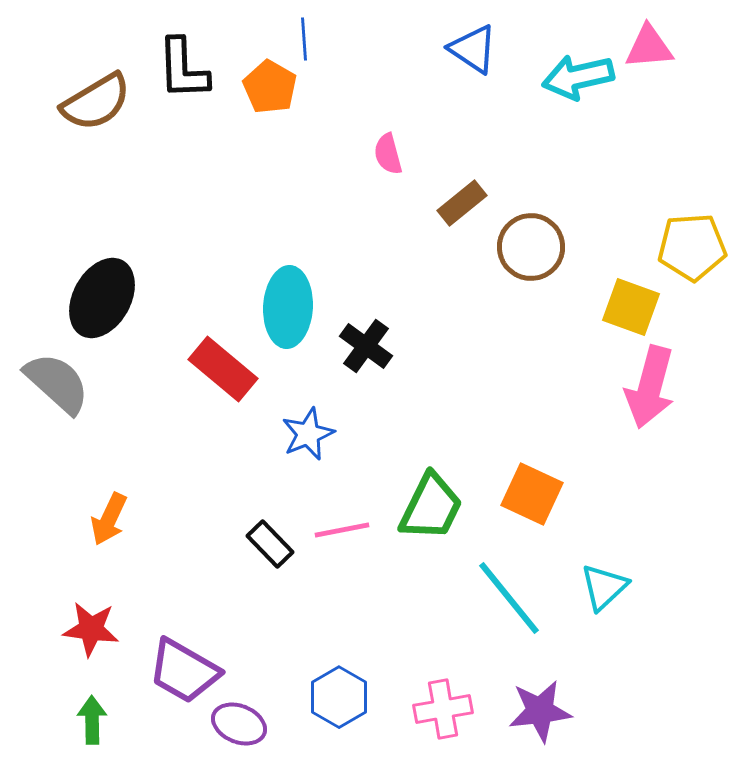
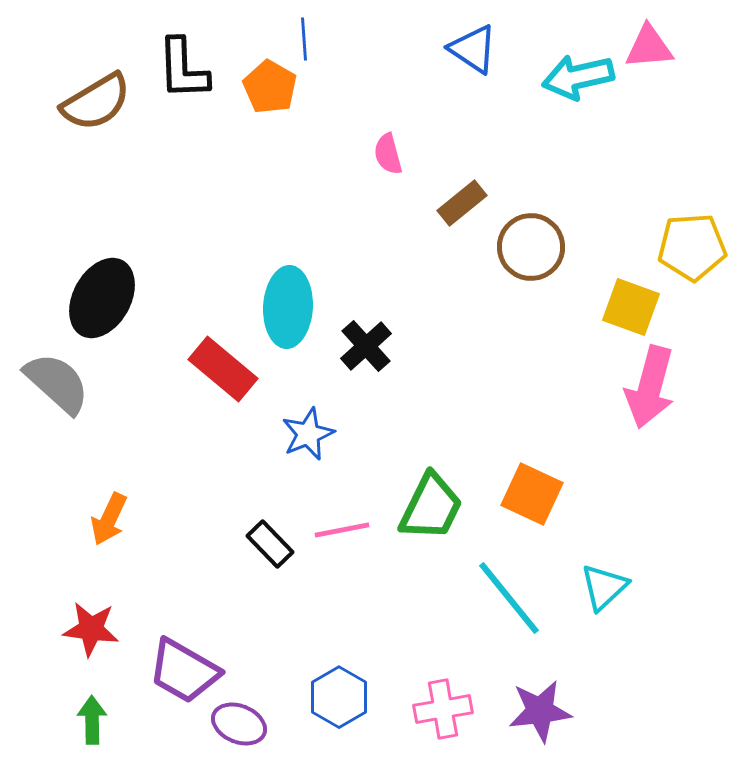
black cross: rotated 12 degrees clockwise
